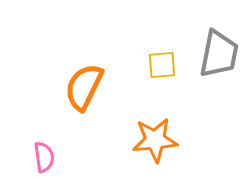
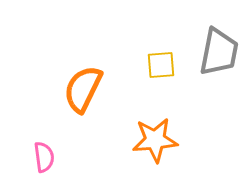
gray trapezoid: moved 2 px up
yellow square: moved 1 px left
orange semicircle: moved 1 px left, 2 px down
